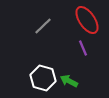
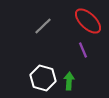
red ellipse: moved 1 px right, 1 px down; rotated 12 degrees counterclockwise
purple line: moved 2 px down
green arrow: rotated 66 degrees clockwise
